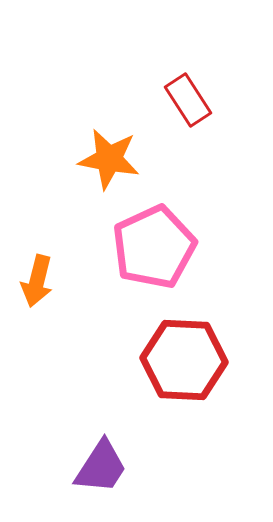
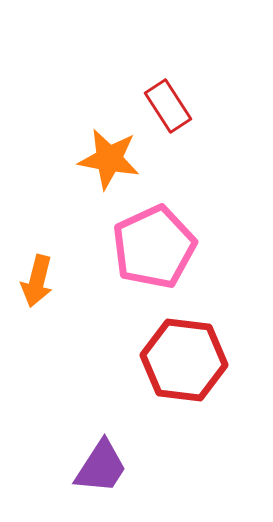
red rectangle: moved 20 px left, 6 px down
red hexagon: rotated 4 degrees clockwise
